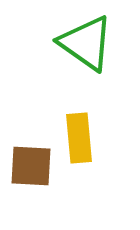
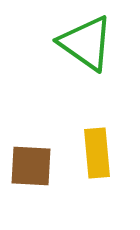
yellow rectangle: moved 18 px right, 15 px down
